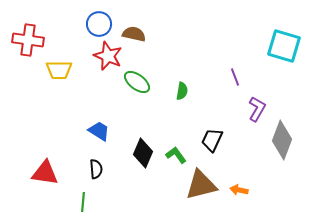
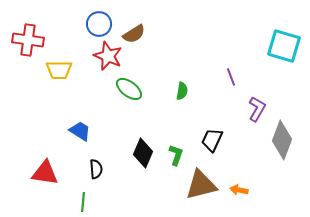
brown semicircle: rotated 135 degrees clockwise
purple line: moved 4 px left
green ellipse: moved 8 px left, 7 px down
blue trapezoid: moved 19 px left
green L-shape: rotated 55 degrees clockwise
